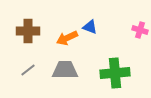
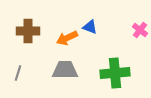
pink cross: rotated 21 degrees clockwise
gray line: moved 10 px left, 3 px down; rotated 35 degrees counterclockwise
